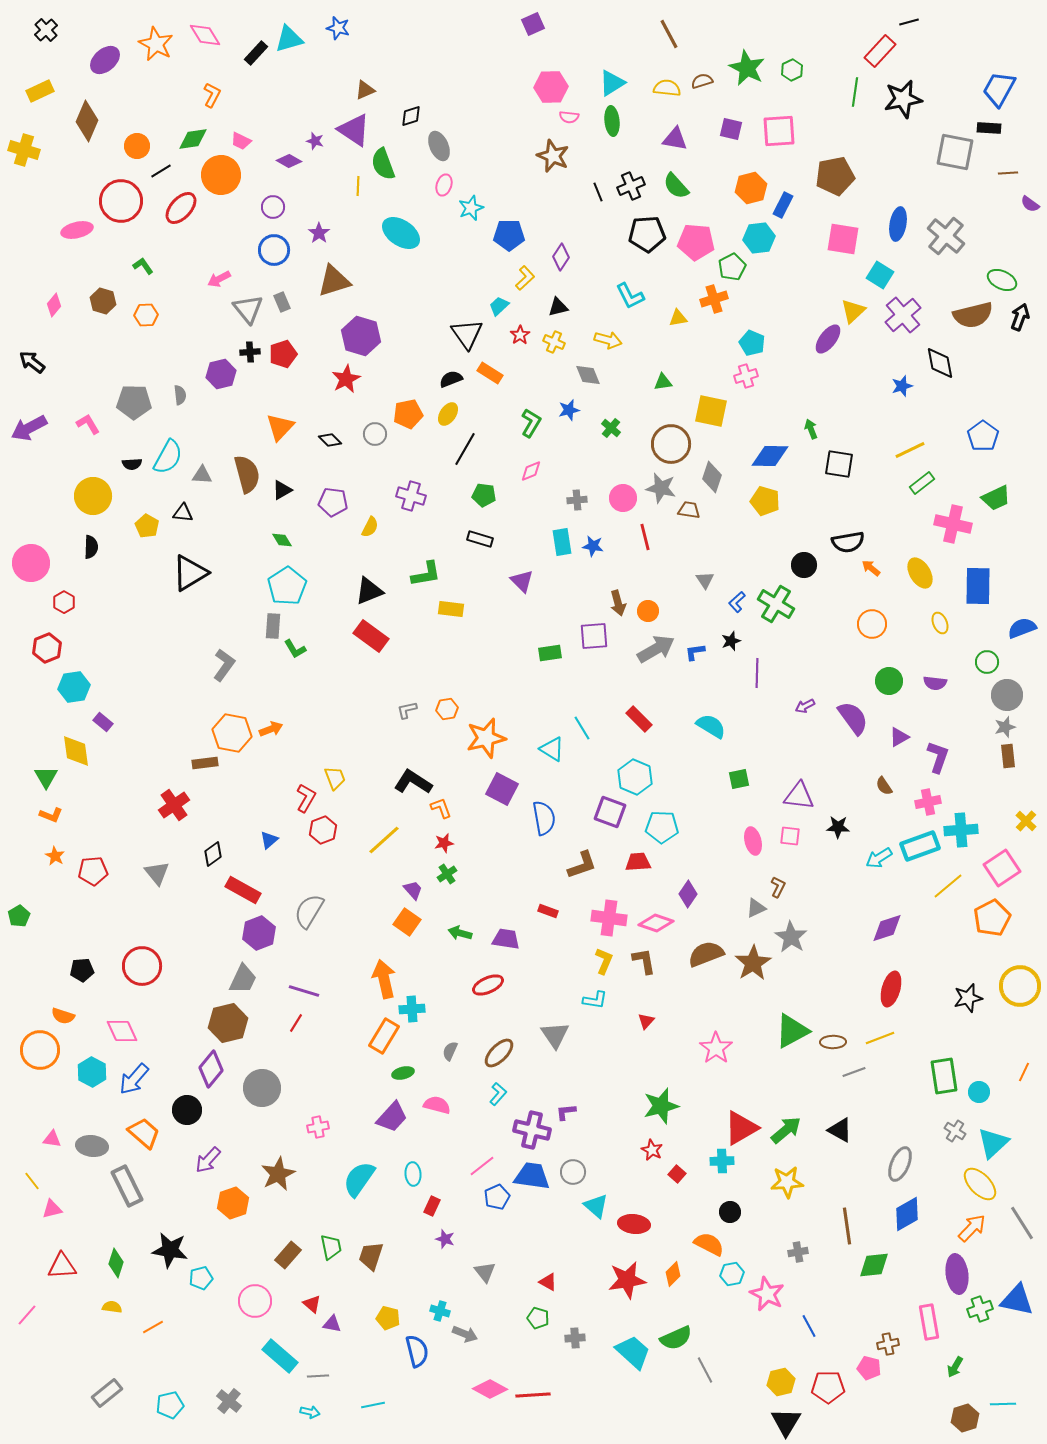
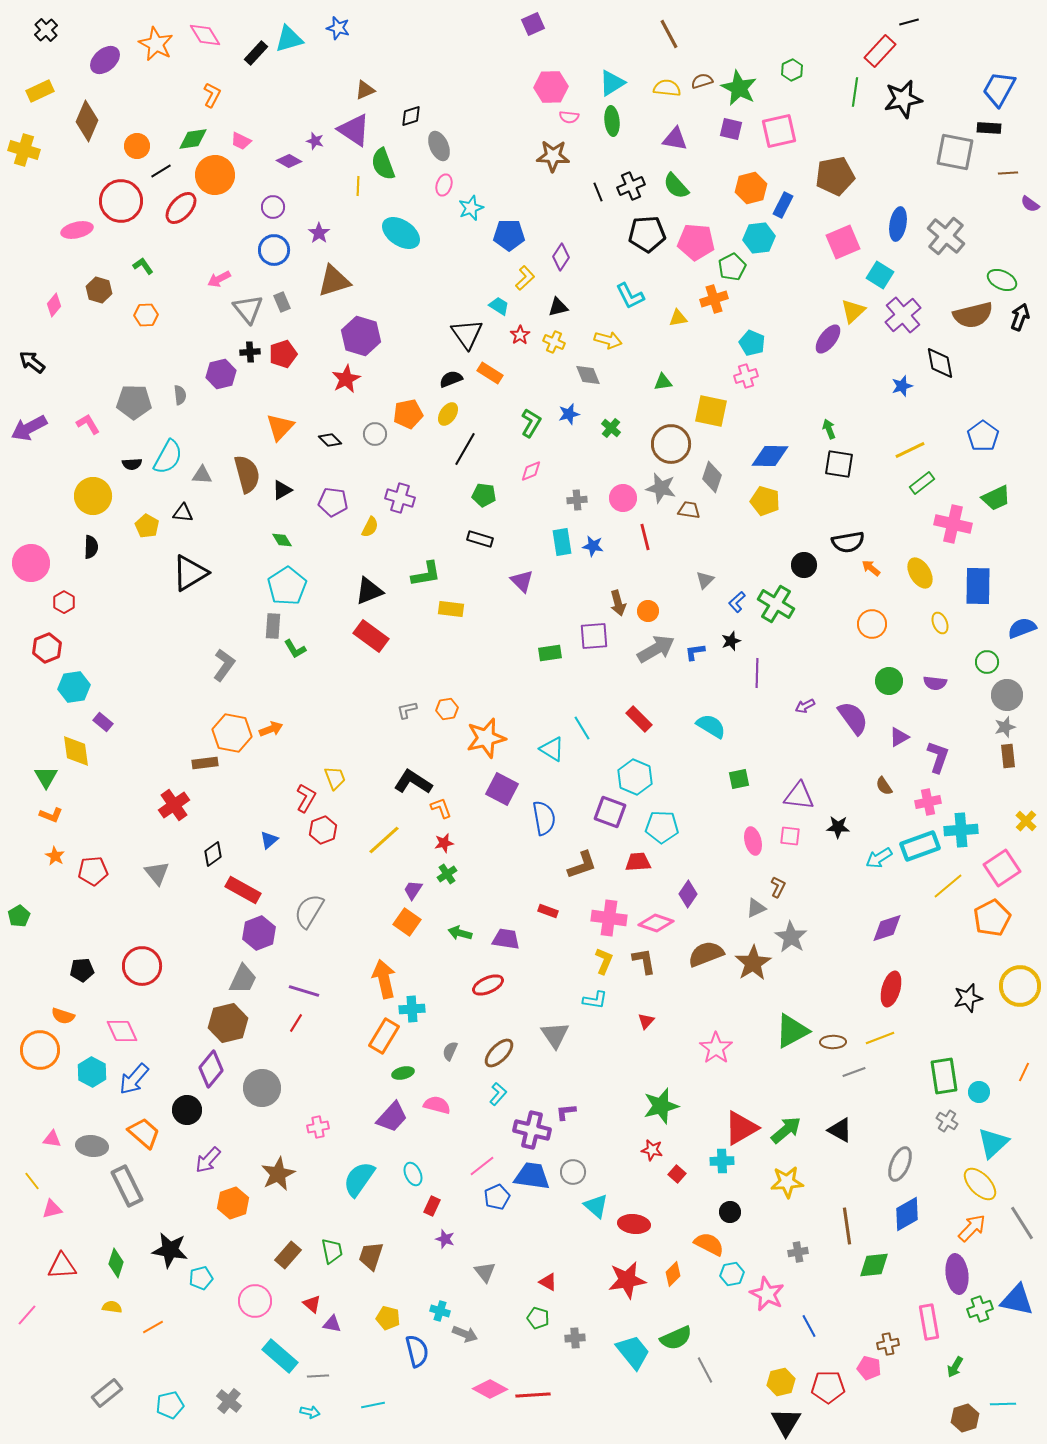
green star at (747, 68): moved 8 px left, 20 px down
pink square at (779, 131): rotated 9 degrees counterclockwise
brown star at (553, 156): rotated 20 degrees counterclockwise
orange circle at (221, 175): moved 6 px left
pink square at (843, 239): moved 3 px down; rotated 32 degrees counterclockwise
brown hexagon at (103, 301): moved 4 px left, 11 px up
cyan trapezoid at (499, 306): rotated 75 degrees clockwise
blue star at (569, 410): moved 4 px down
green arrow at (811, 429): moved 18 px right
purple cross at (411, 496): moved 11 px left, 2 px down
gray triangle at (705, 580): rotated 18 degrees clockwise
purple trapezoid at (413, 890): rotated 105 degrees counterclockwise
gray cross at (955, 1131): moved 8 px left, 10 px up
red star at (652, 1150): rotated 15 degrees counterclockwise
cyan ellipse at (413, 1174): rotated 20 degrees counterclockwise
green trapezoid at (331, 1247): moved 1 px right, 4 px down
cyan trapezoid at (633, 1352): rotated 9 degrees clockwise
